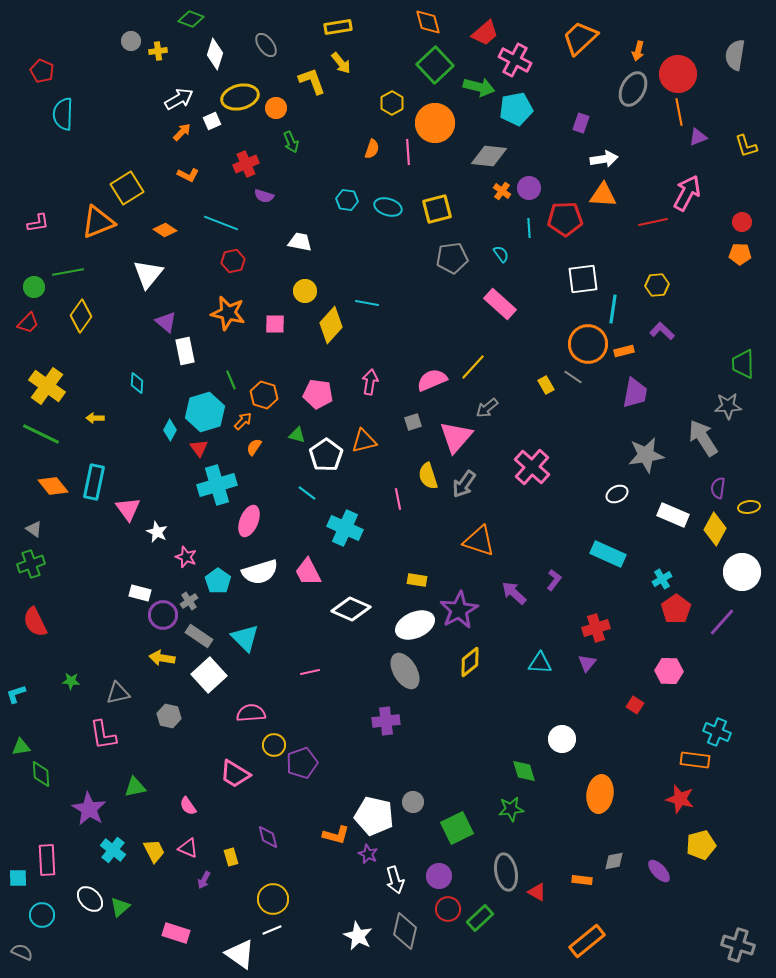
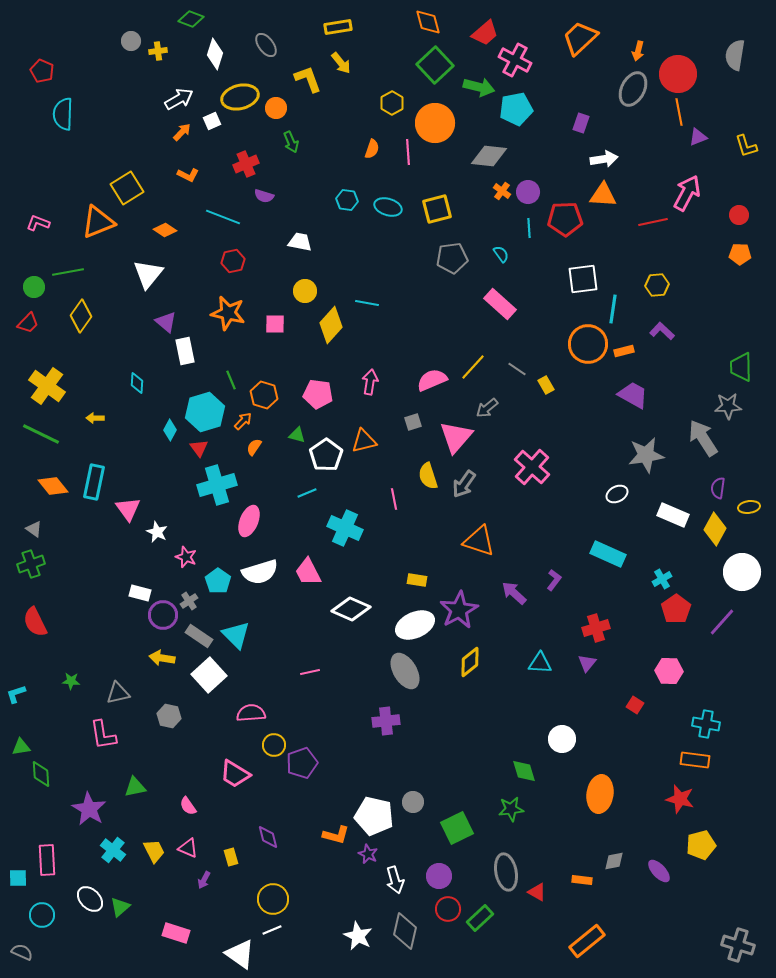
yellow L-shape at (312, 81): moved 4 px left, 2 px up
purple circle at (529, 188): moved 1 px left, 4 px down
red circle at (742, 222): moved 3 px left, 7 px up
pink L-shape at (38, 223): rotated 150 degrees counterclockwise
cyan line at (221, 223): moved 2 px right, 6 px up
green trapezoid at (743, 364): moved 2 px left, 3 px down
gray line at (573, 377): moved 56 px left, 8 px up
purple trapezoid at (635, 393): moved 2 px left, 2 px down; rotated 72 degrees counterclockwise
cyan line at (307, 493): rotated 60 degrees counterclockwise
pink line at (398, 499): moved 4 px left
cyan triangle at (245, 638): moved 9 px left, 3 px up
cyan cross at (717, 732): moved 11 px left, 8 px up; rotated 12 degrees counterclockwise
